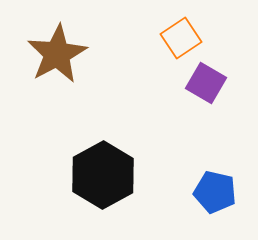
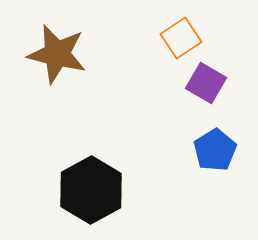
brown star: rotated 30 degrees counterclockwise
black hexagon: moved 12 px left, 15 px down
blue pentagon: moved 42 px up; rotated 27 degrees clockwise
